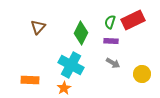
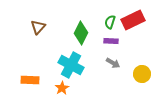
orange star: moved 2 px left
